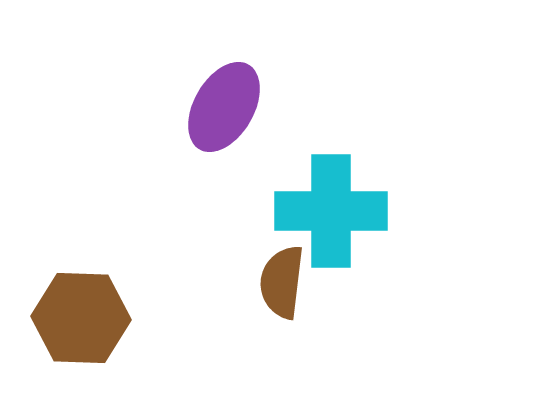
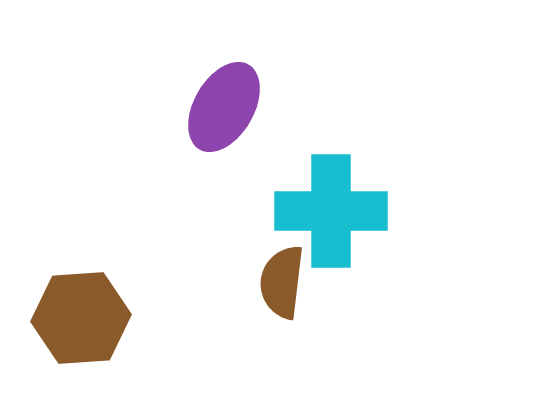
brown hexagon: rotated 6 degrees counterclockwise
